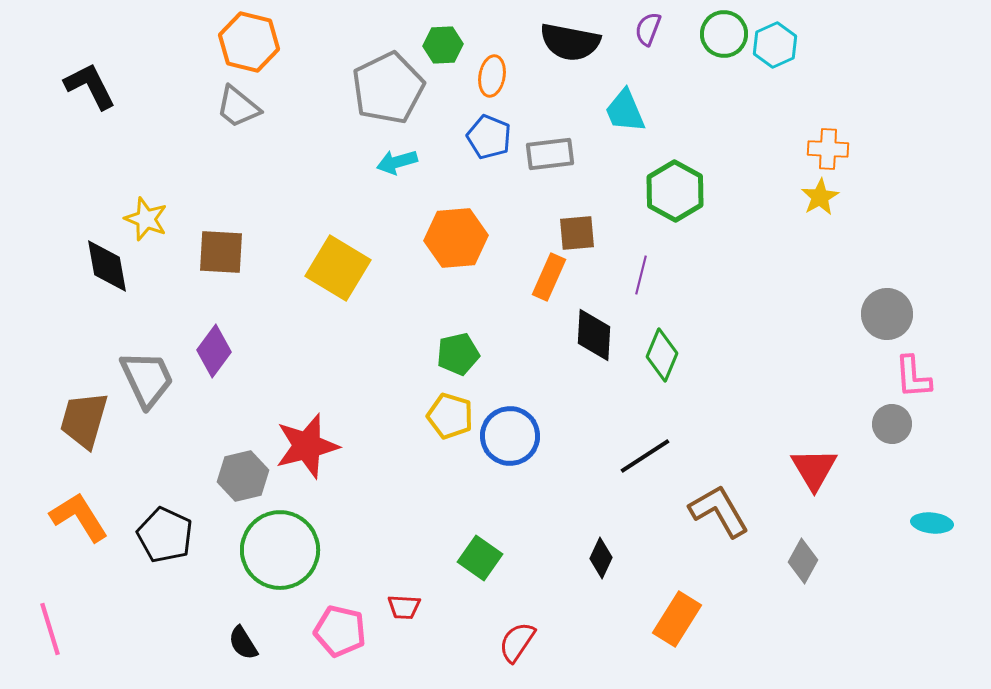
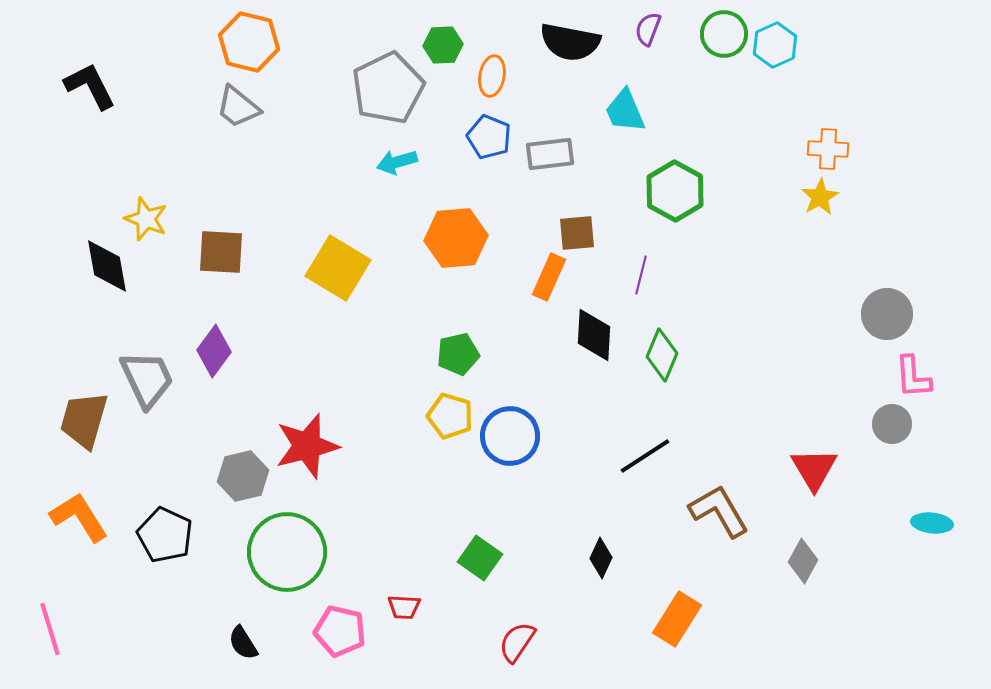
green circle at (280, 550): moved 7 px right, 2 px down
